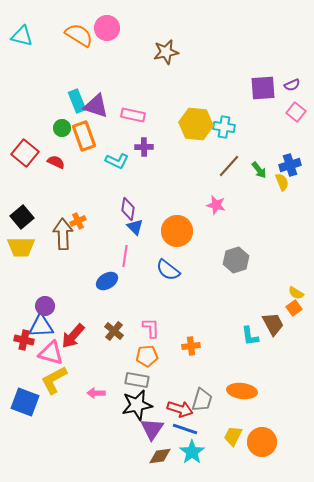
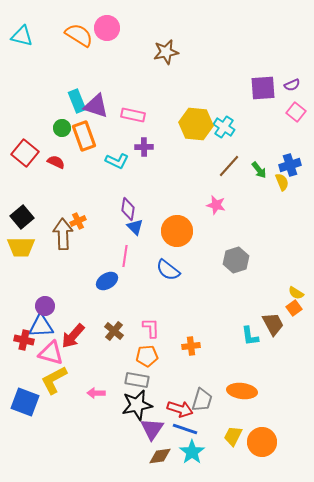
cyan cross at (224, 127): rotated 25 degrees clockwise
